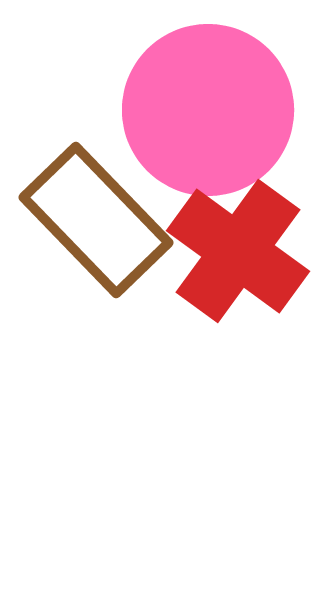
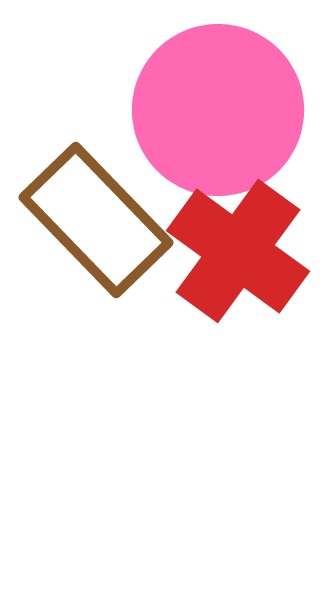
pink circle: moved 10 px right
